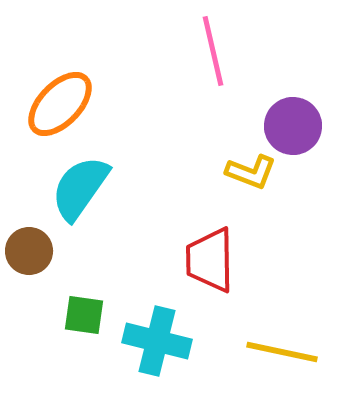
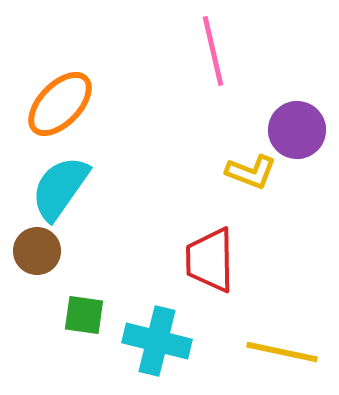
purple circle: moved 4 px right, 4 px down
cyan semicircle: moved 20 px left
brown circle: moved 8 px right
